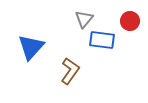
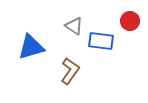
gray triangle: moved 10 px left, 7 px down; rotated 36 degrees counterclockwise
blue rectangle: moved 1 px left, 1 px down
blue triangle: rotated 32 degrees clockwise
